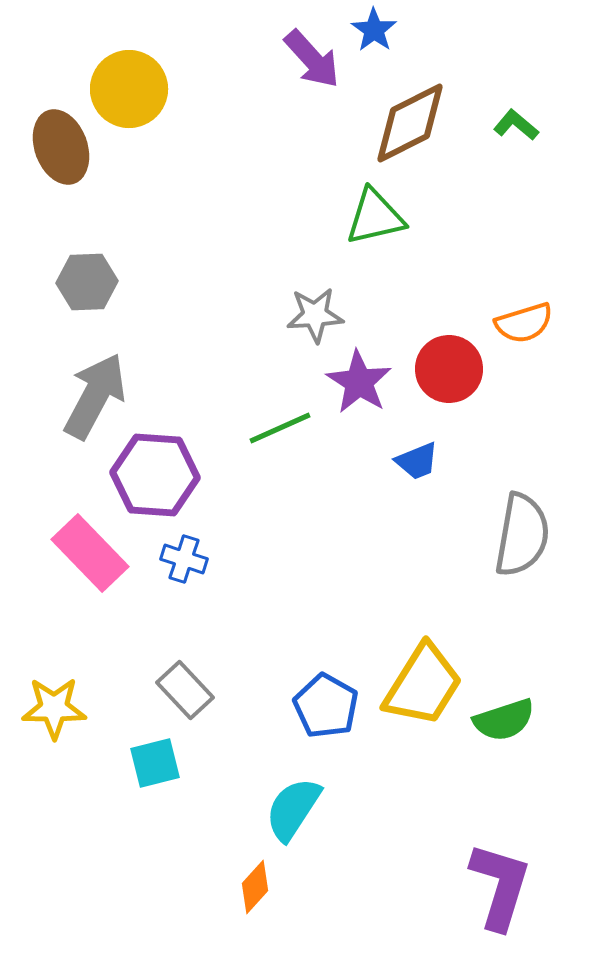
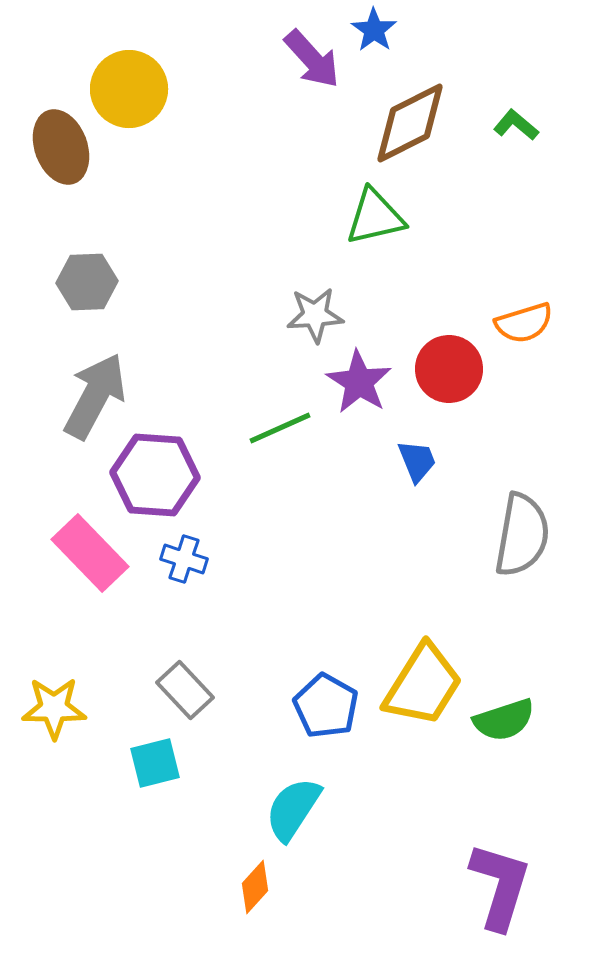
blue trapezoid: rotated 90 degrees counterclockwise
